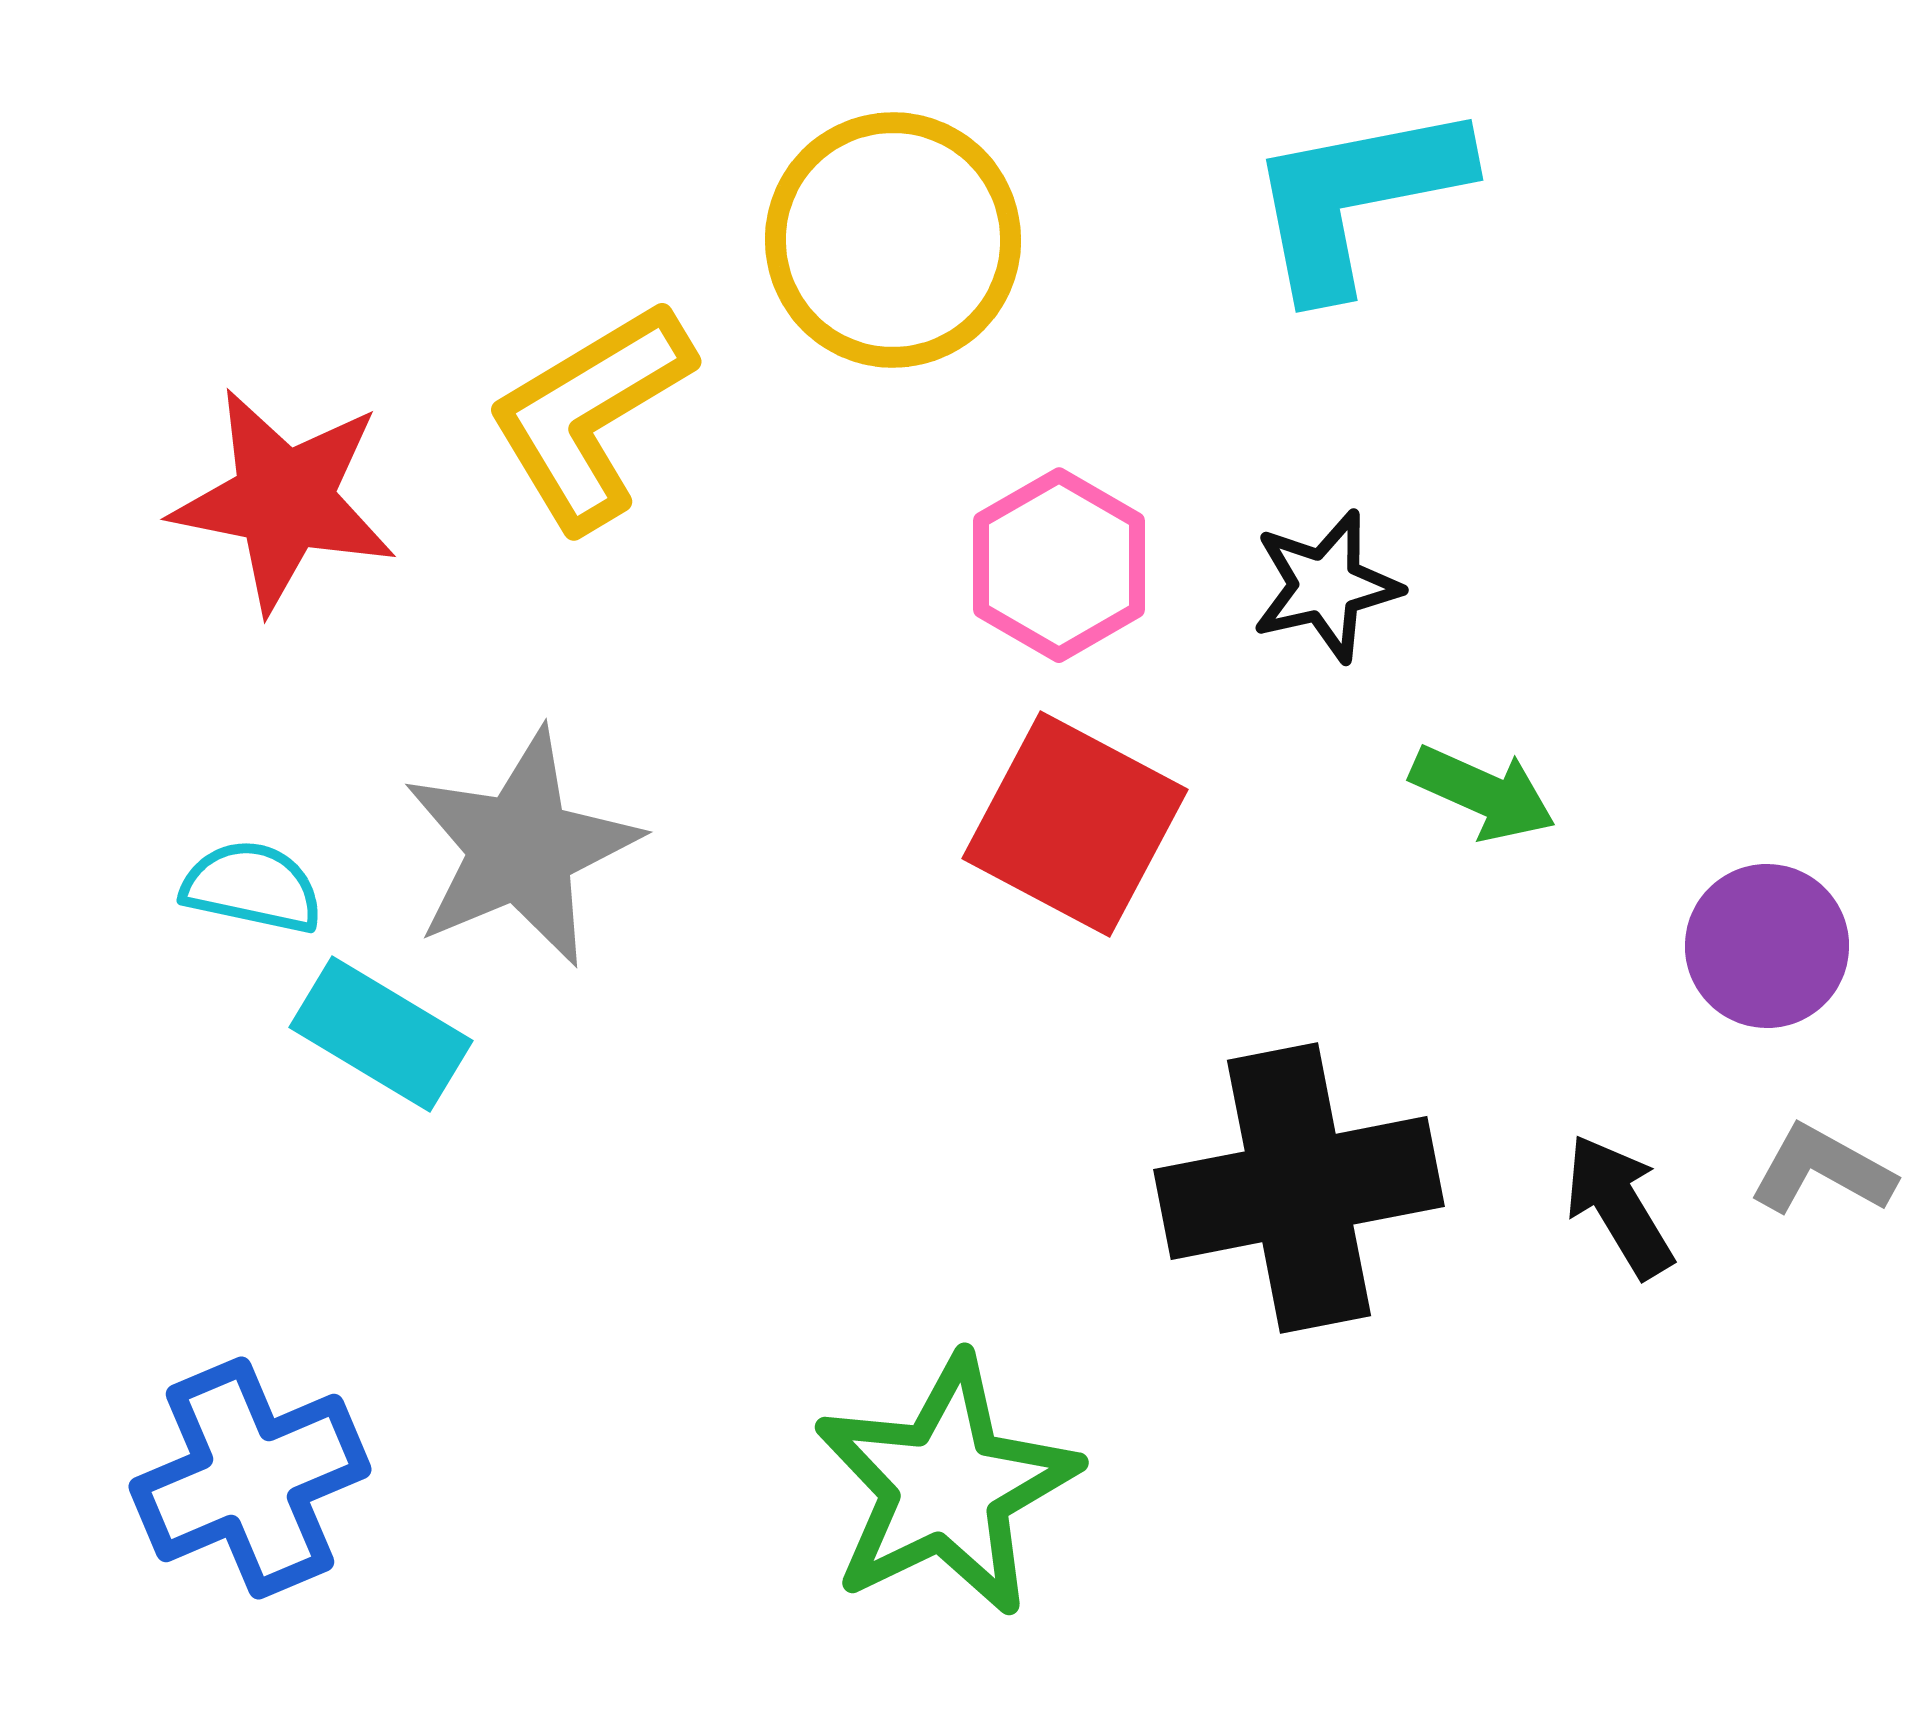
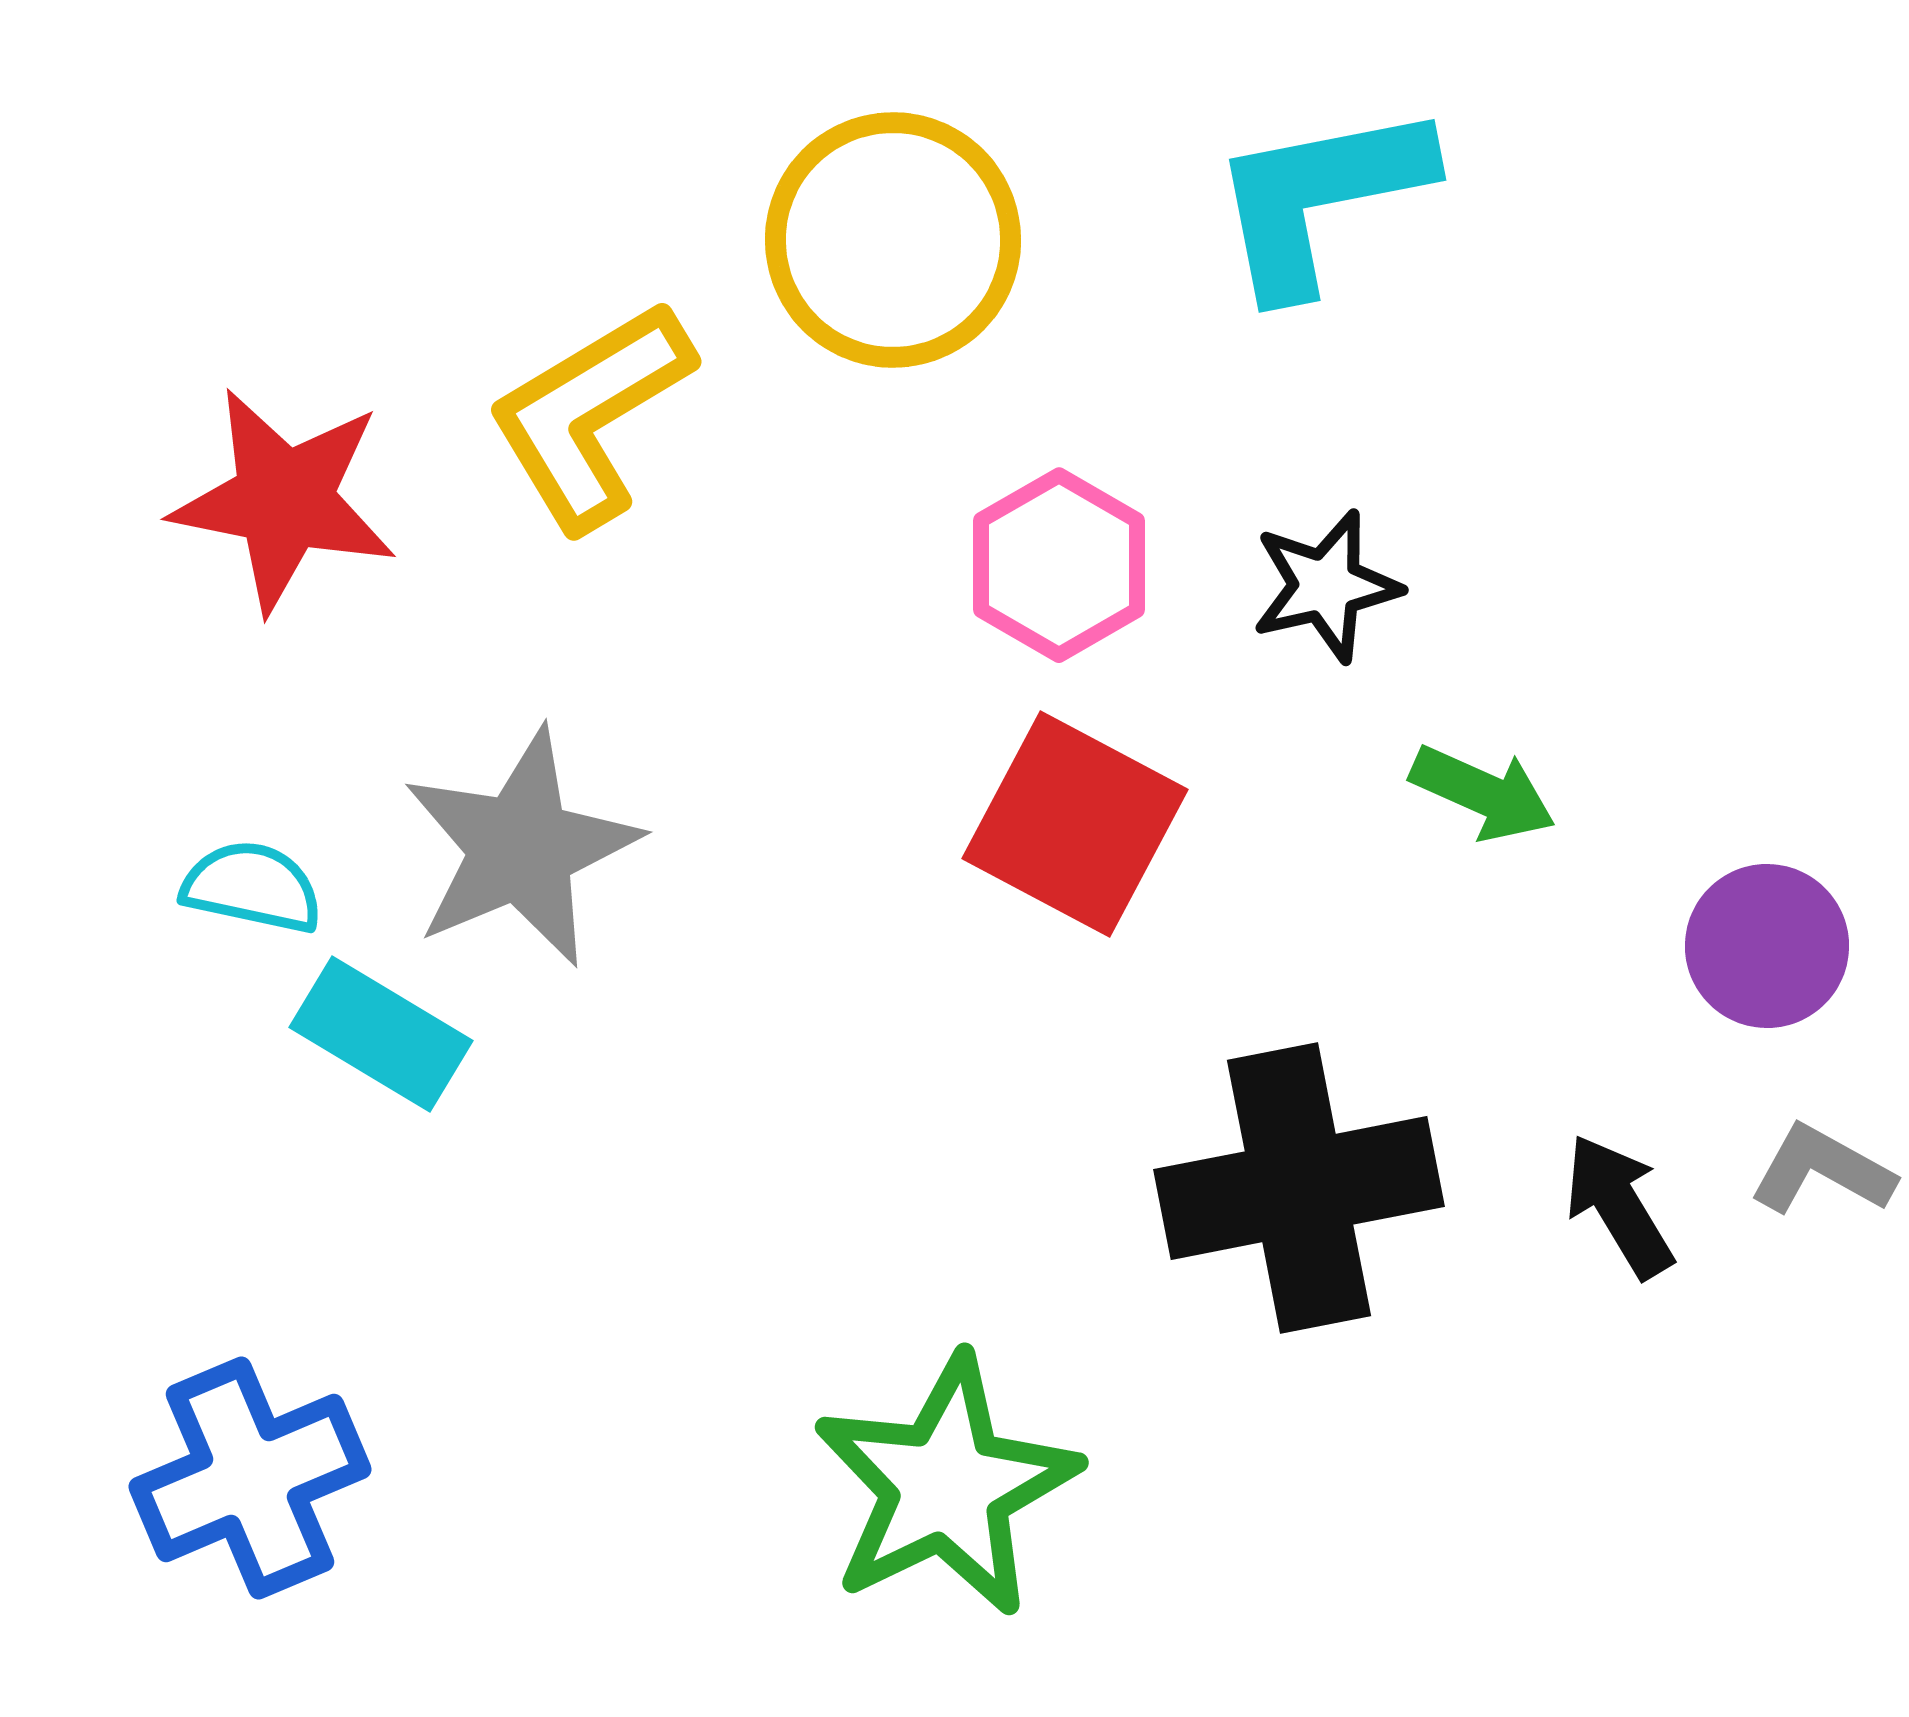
cyan L-shape: moved 37 px left
